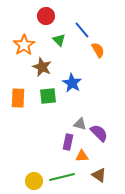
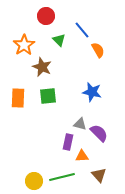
blue star: moved 20 px right, 9 px down; rotated 18 degrees counterclockwise
brown triangle: rotated 14 degrees clockwise
